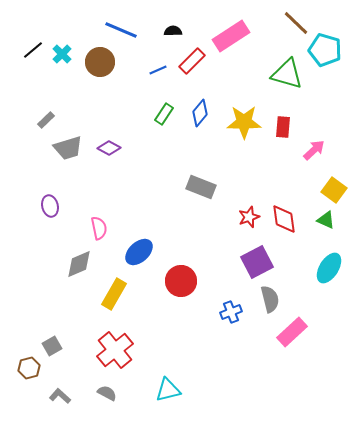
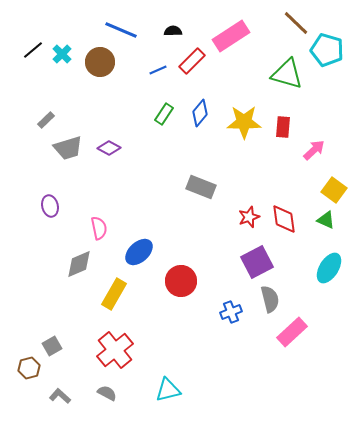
cyan pentagon at (325, 50): moved 2 px right
